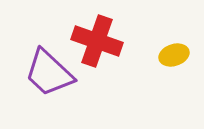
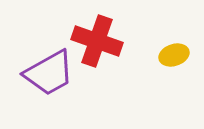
purple trapezoid: rotated 72 degrees counterclockwise
